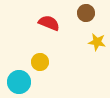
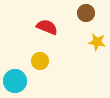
red semicircle: moved 2 px left, 4 px down
yellow circle: moved 1 px up
cyan circle: moved 4 px left, 1 px up
